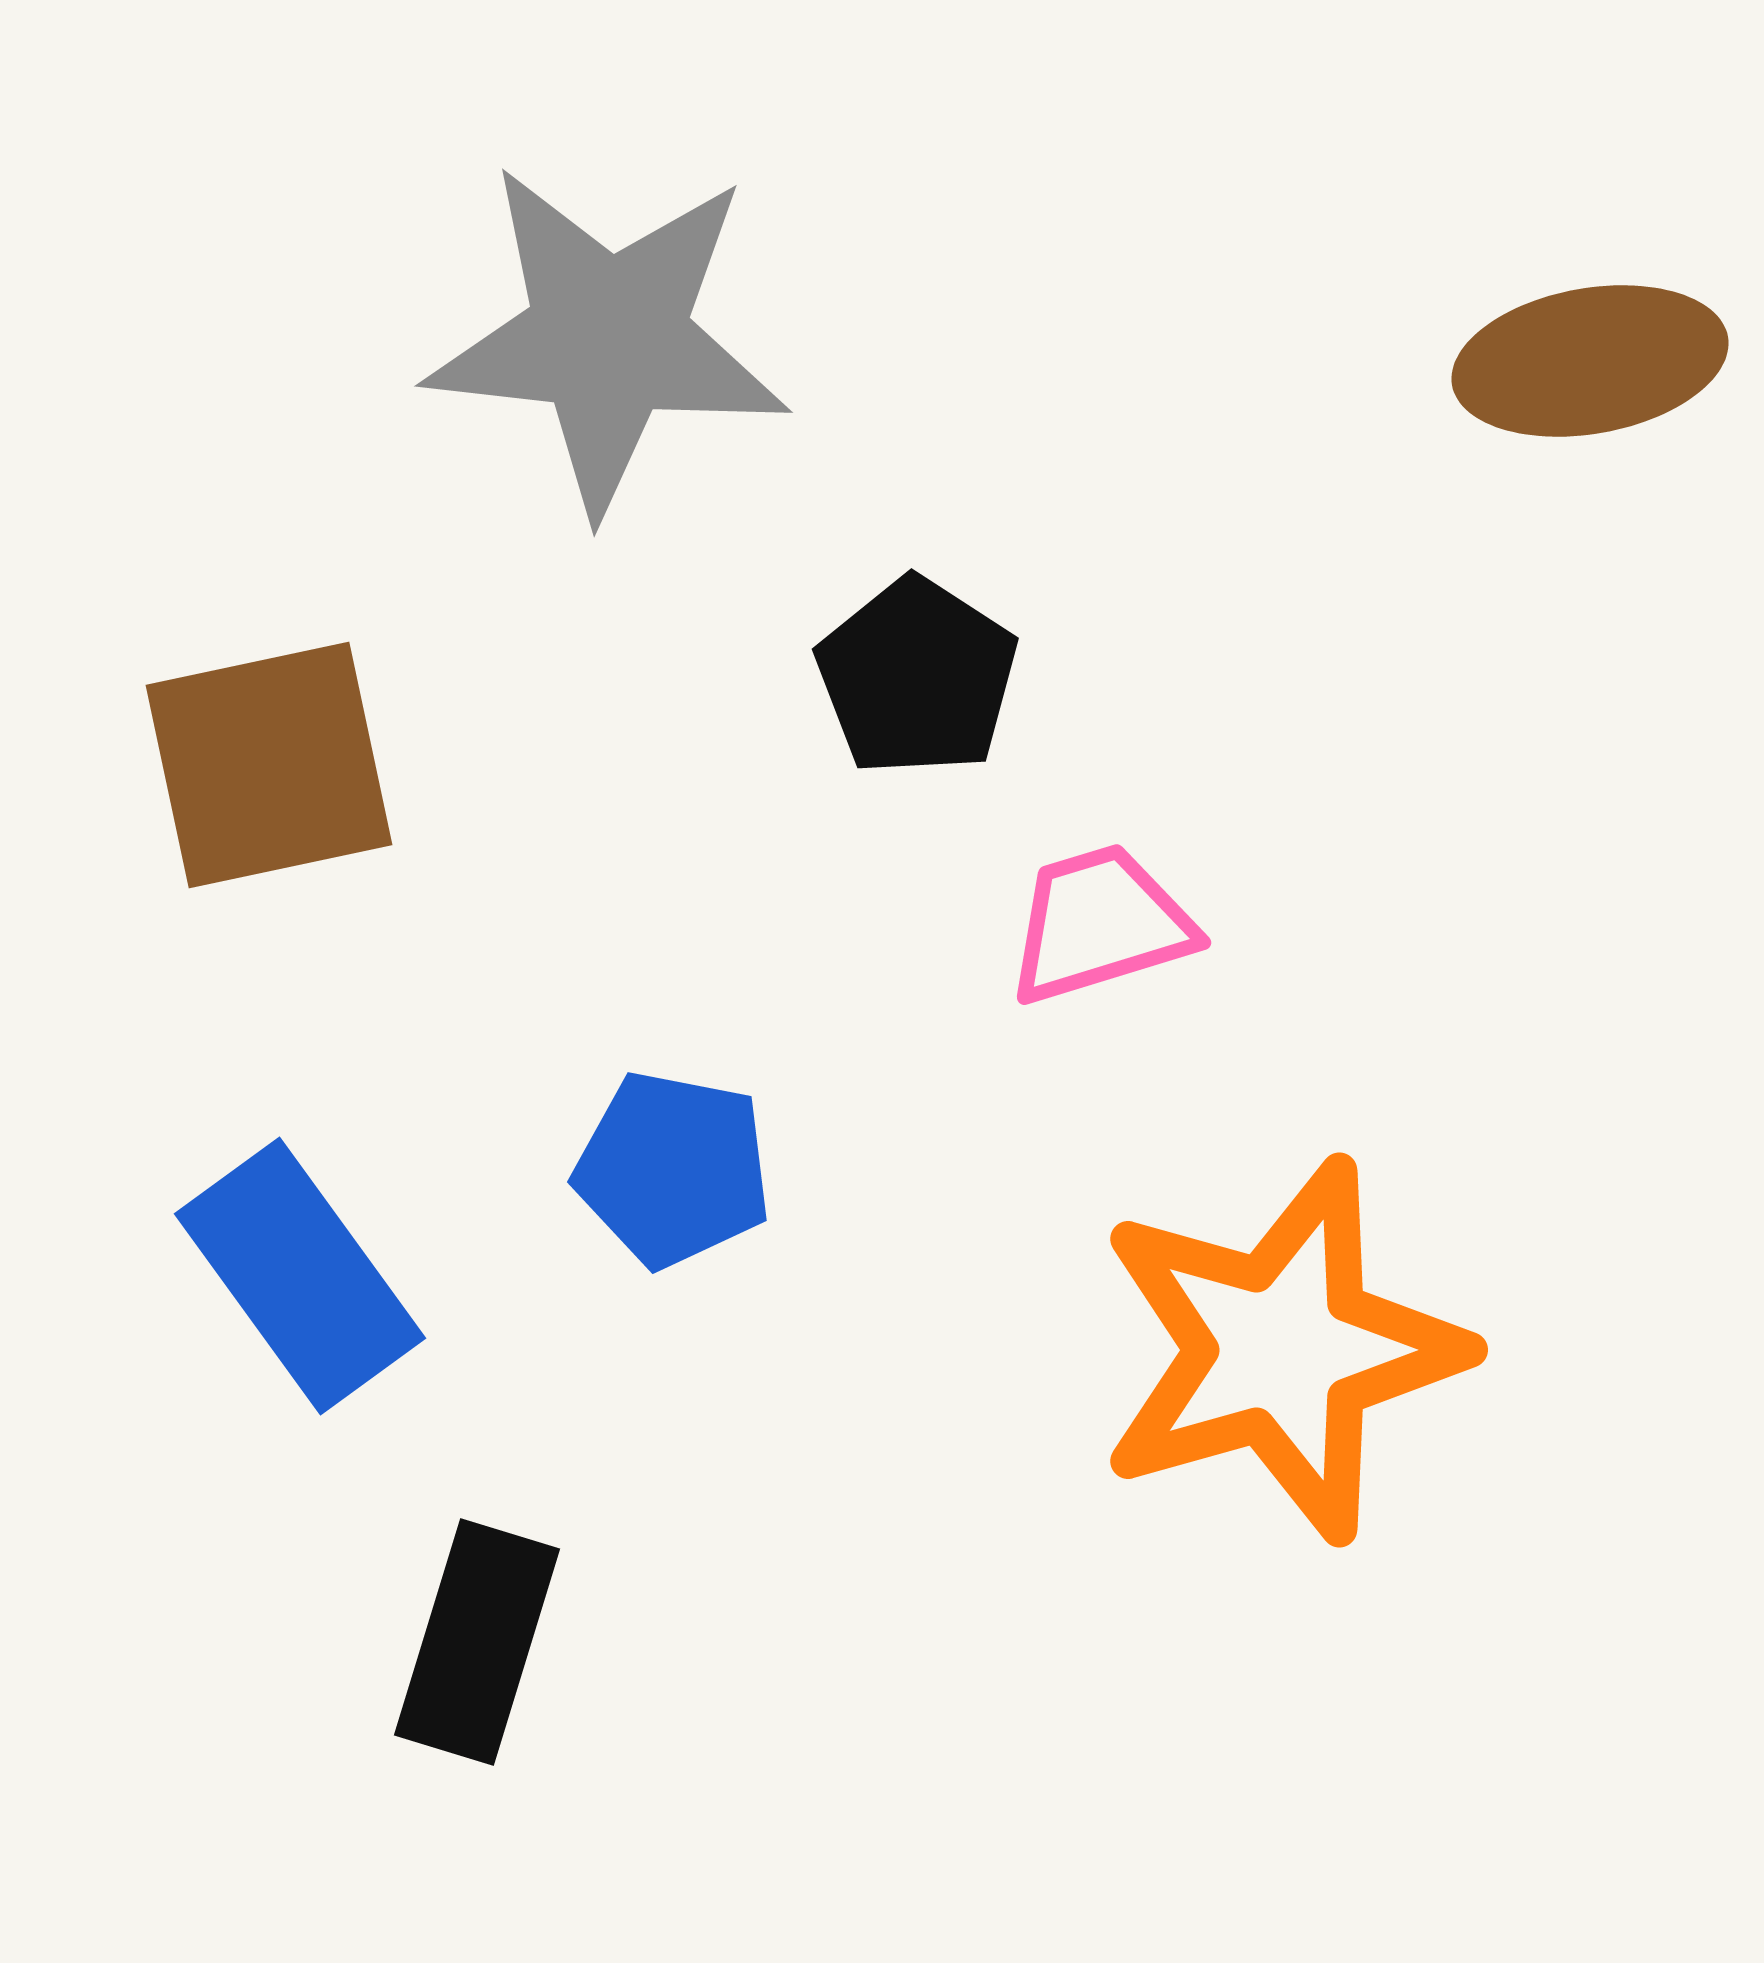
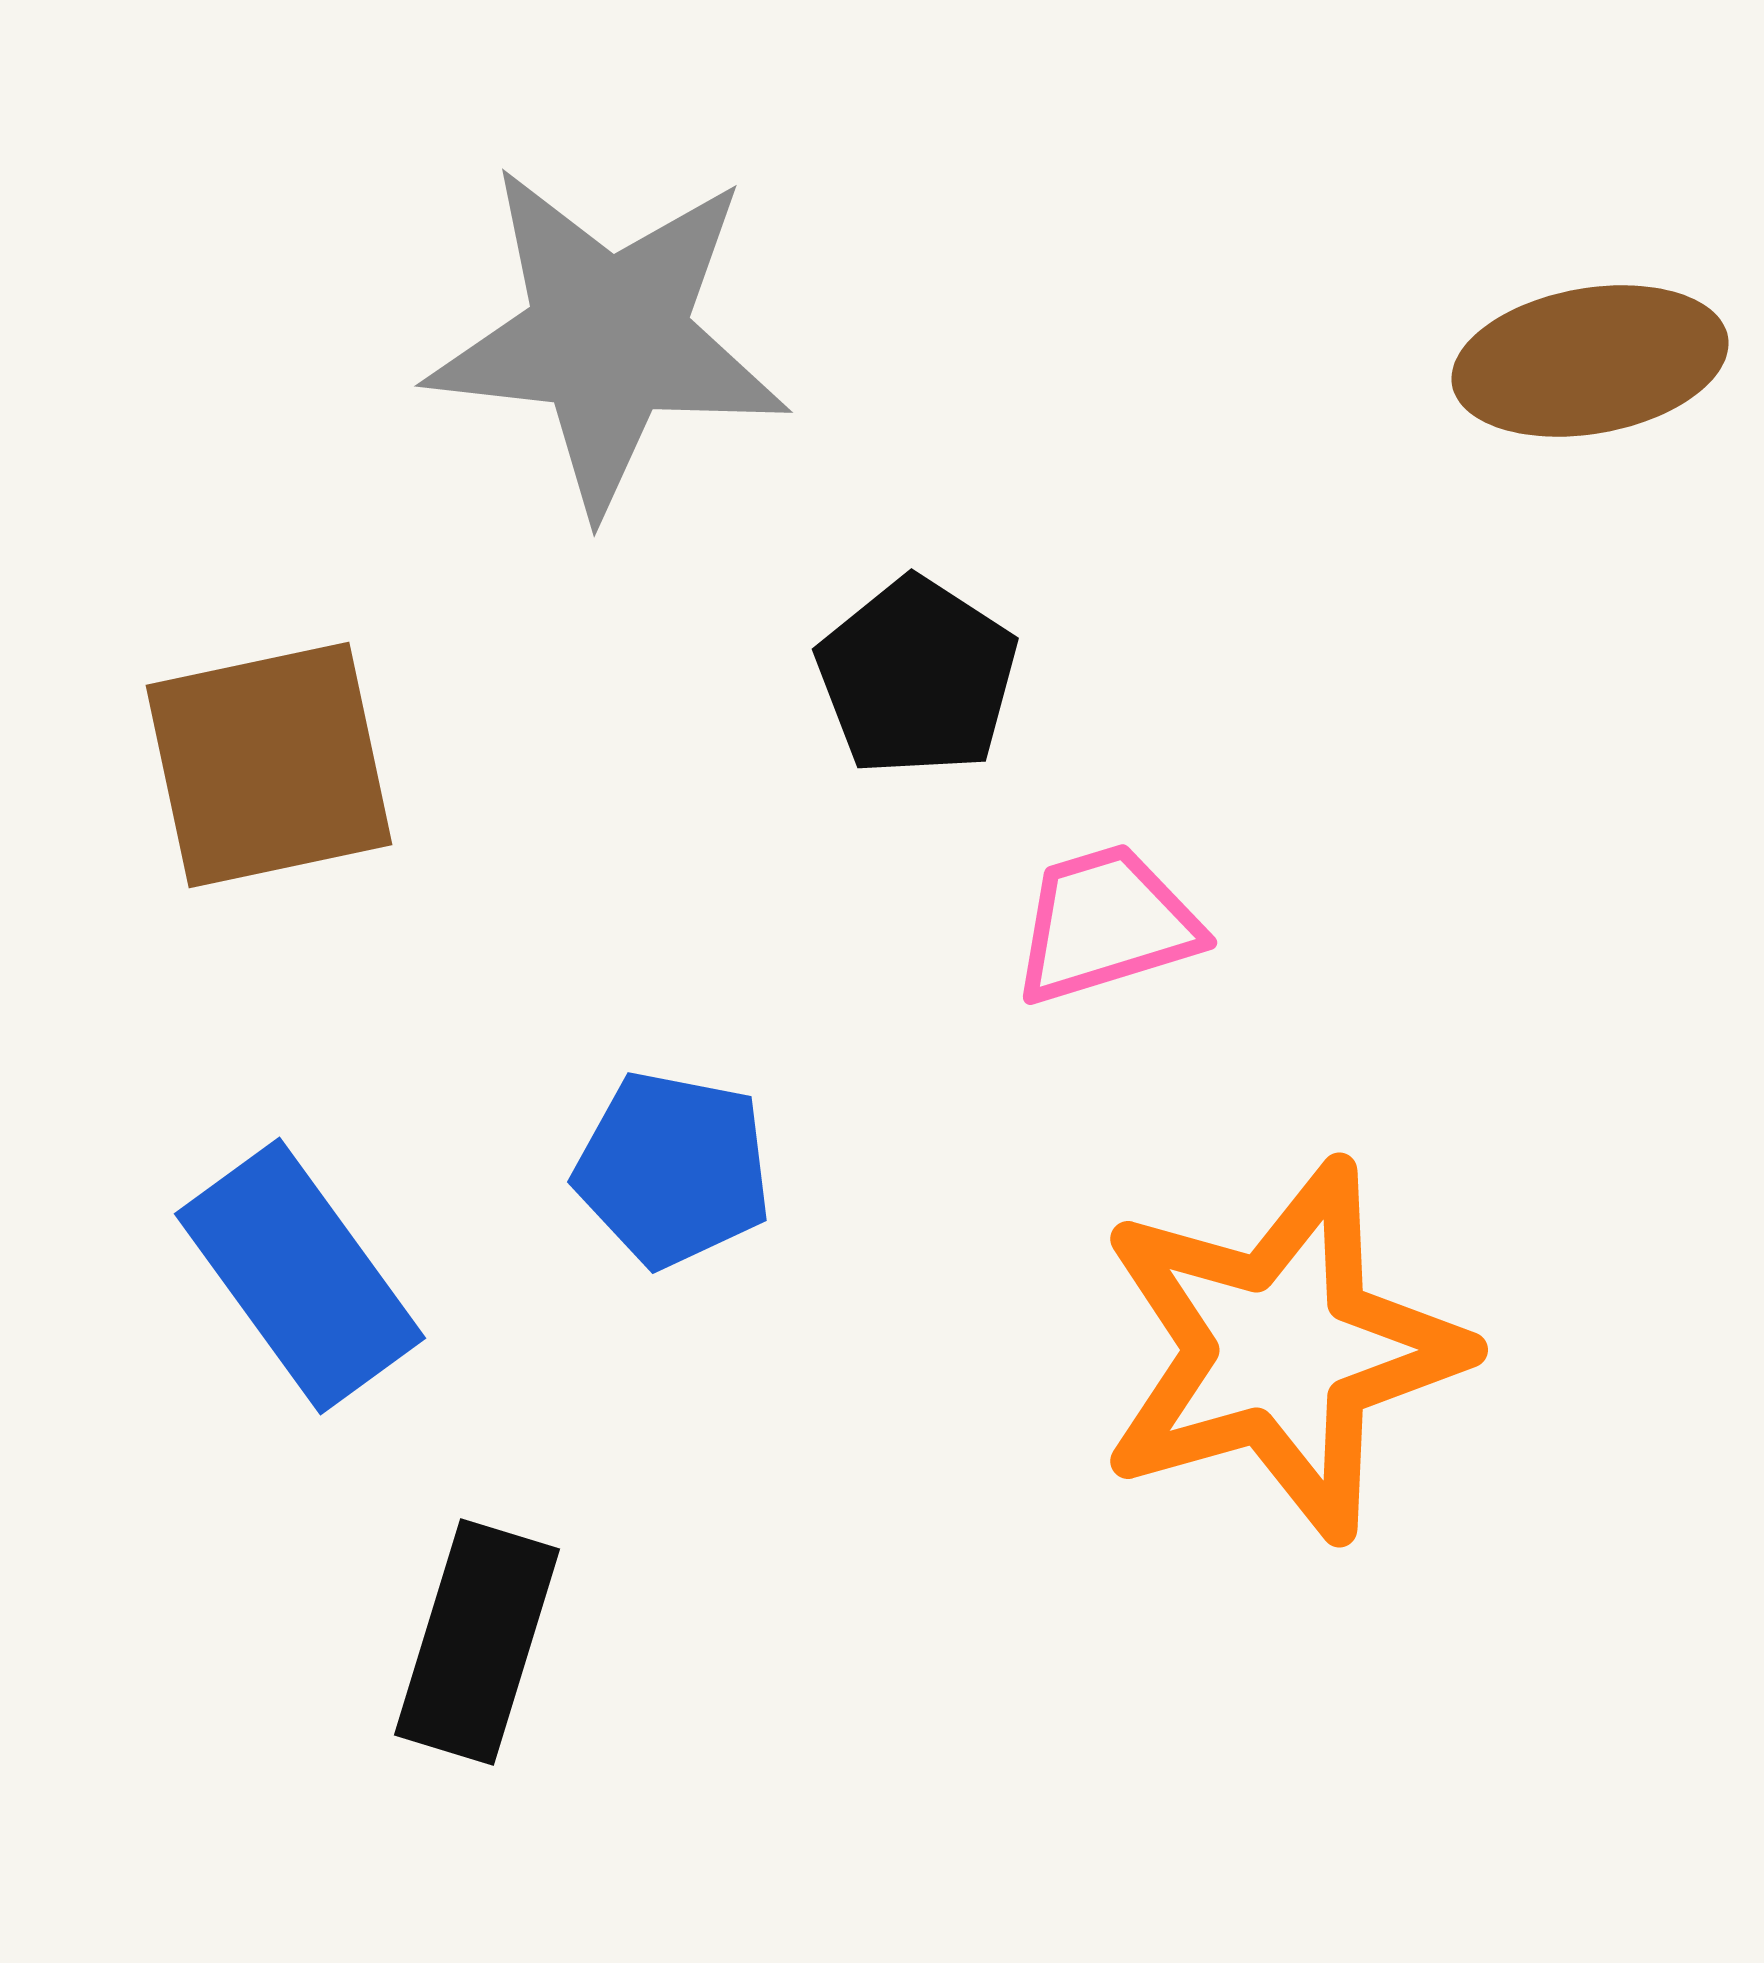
pink trapezoid: moved 6 px right
